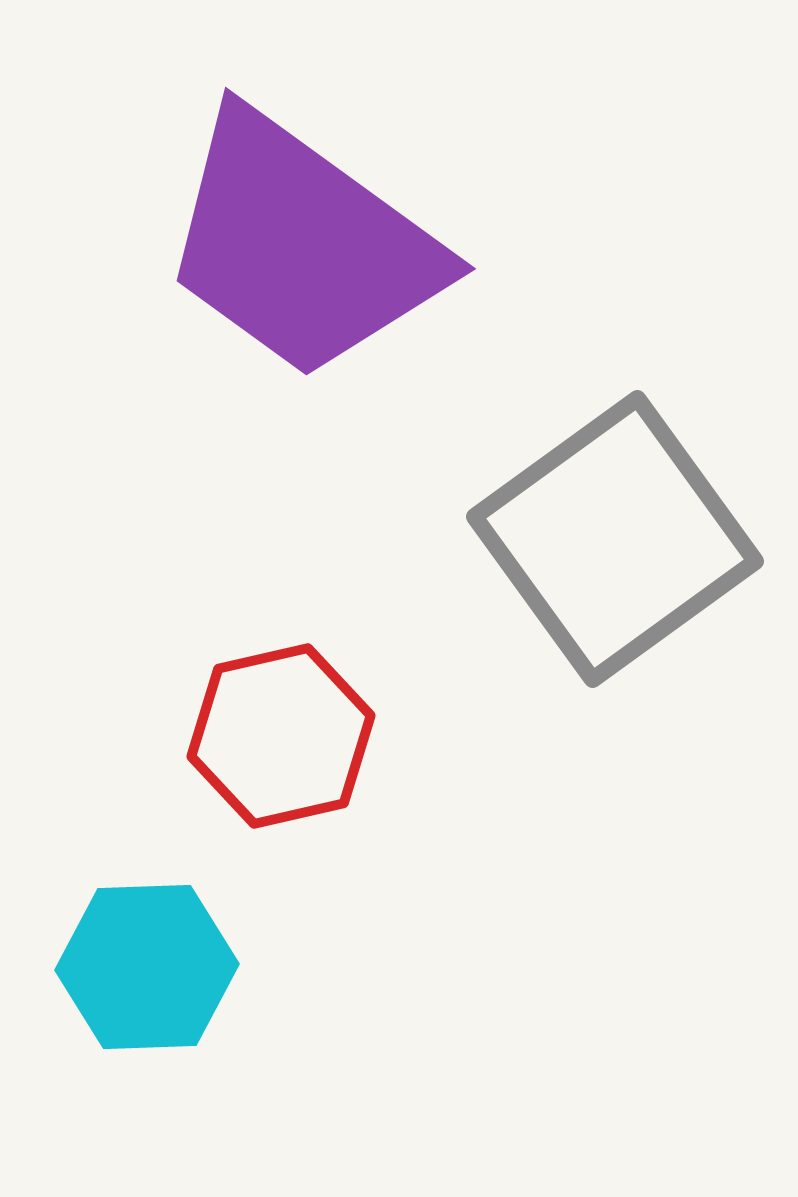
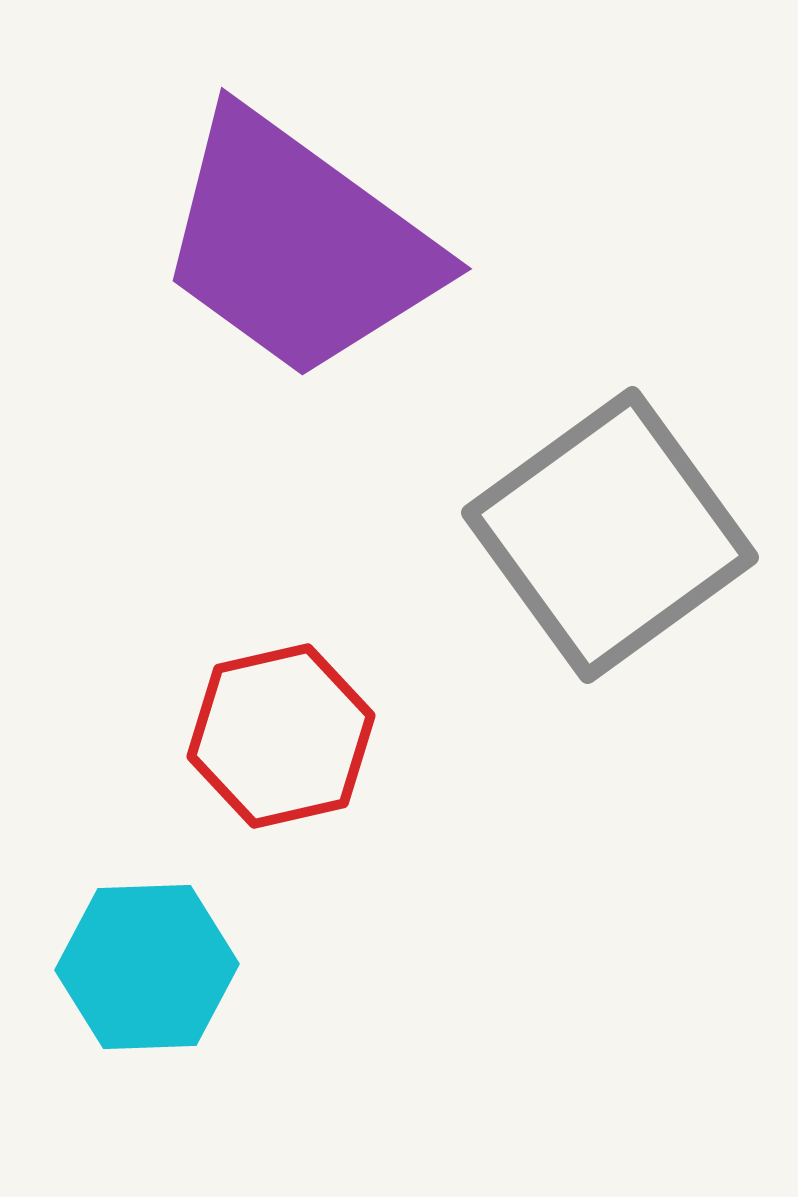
purple trapezoid: moved 4 px left
gray square: moved 5 px left, 4 px up
